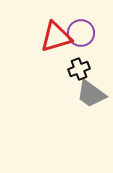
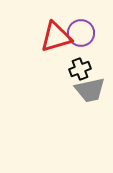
black cross: moved 1 px right
gray trapezoid: moved 1 px left, 4 px up; rotated 48 degrees counterclockwise
